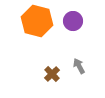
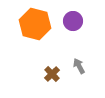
orange hexagon: moved 2 px left, 3 px down
